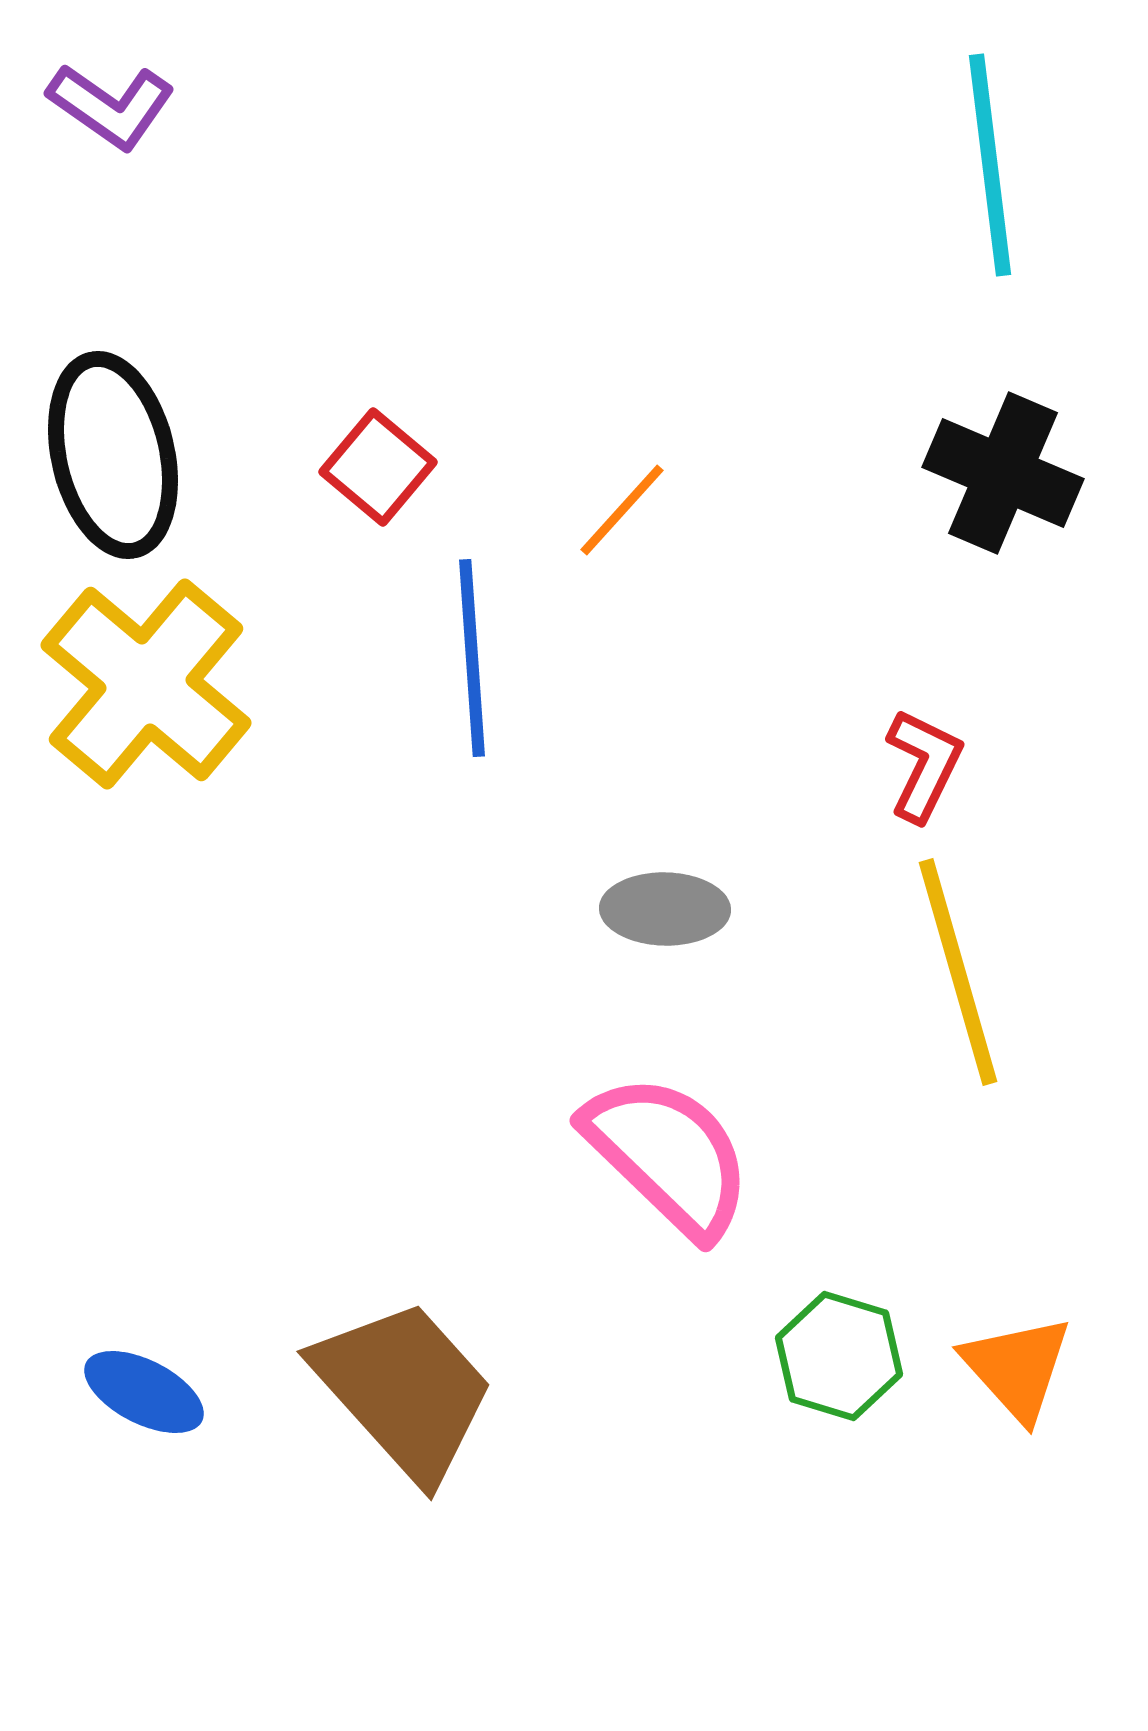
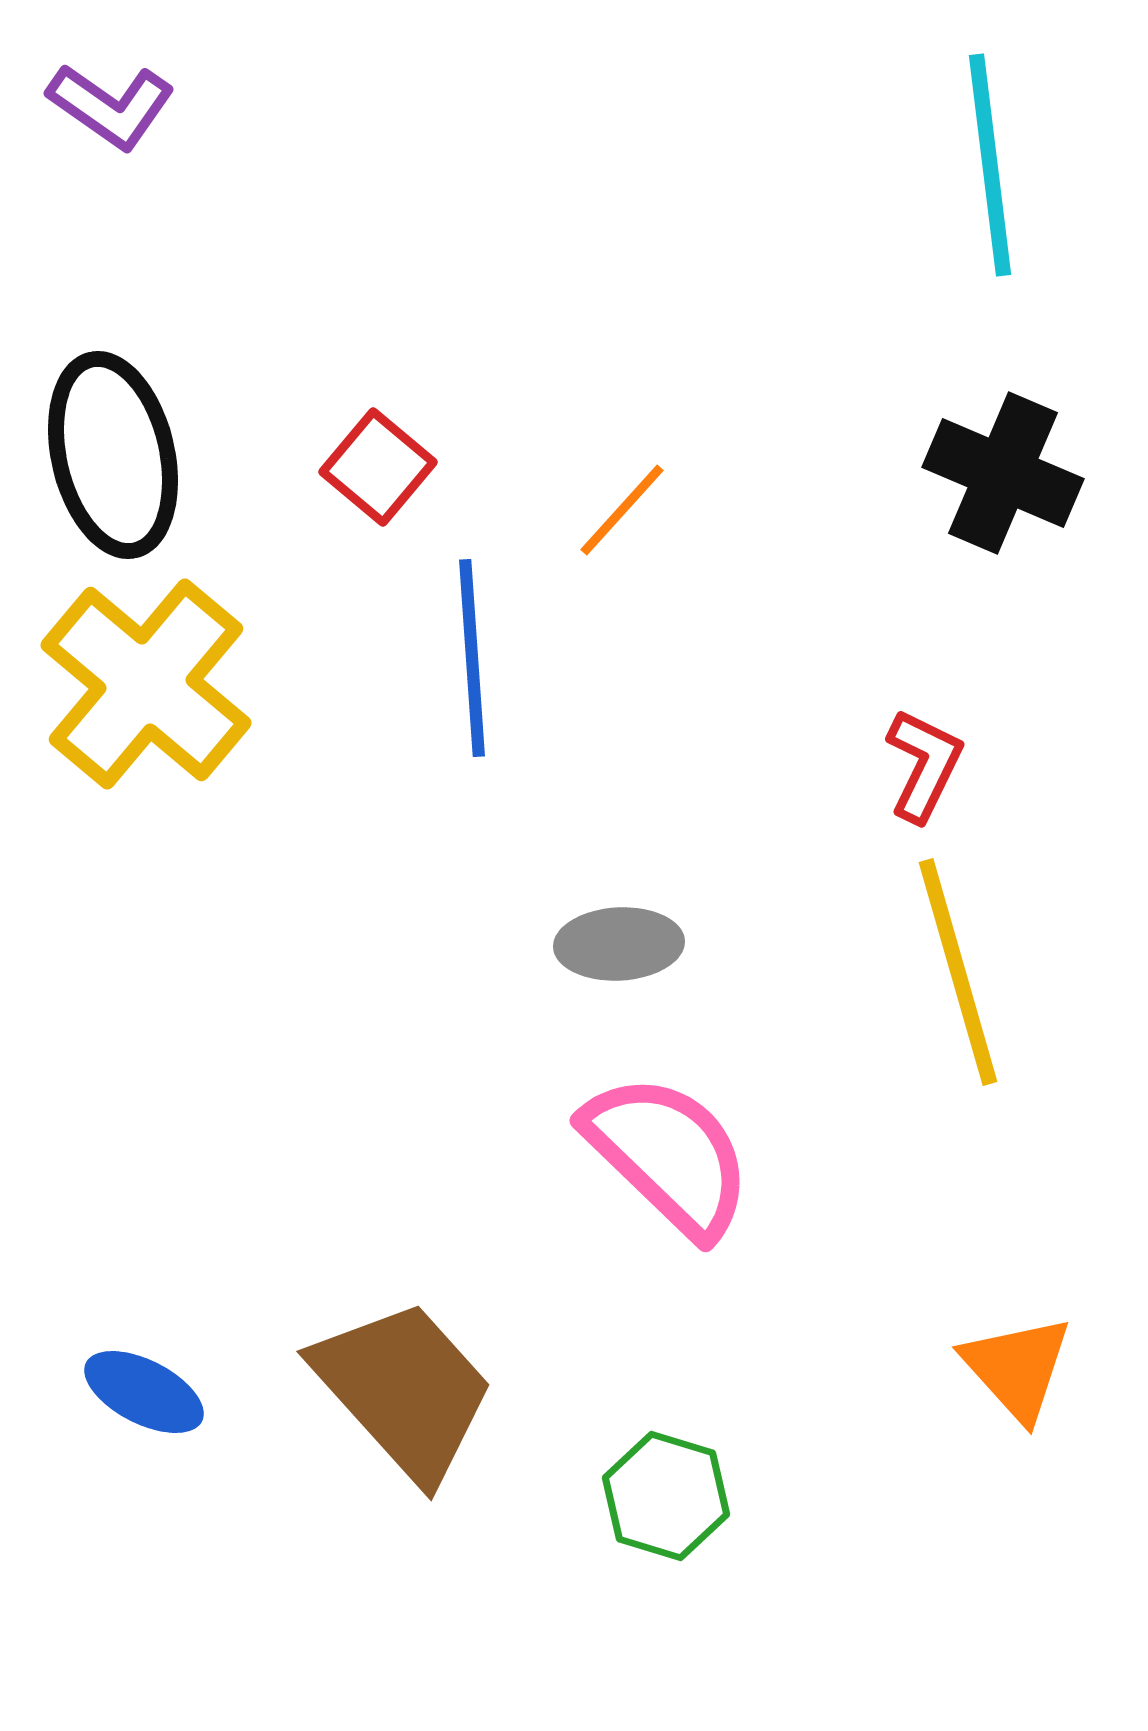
gray ellipse: moved 46 px left, 35 px down; rotated 4 degrees counterclockwise
green hexagon: moved 173 px left, 140 px down
